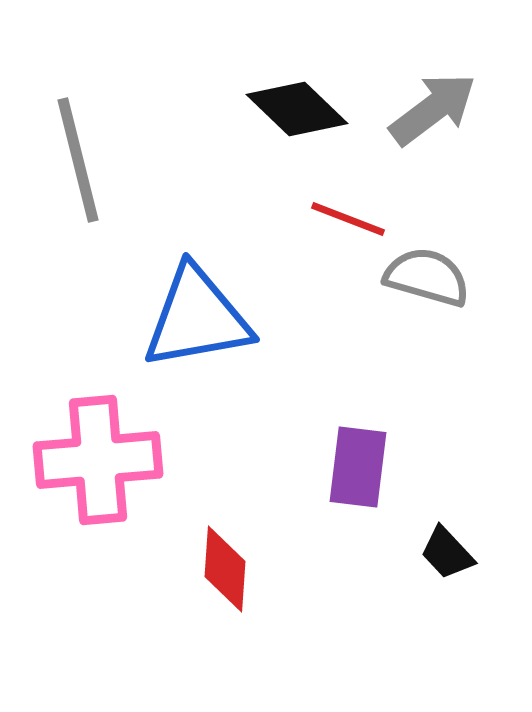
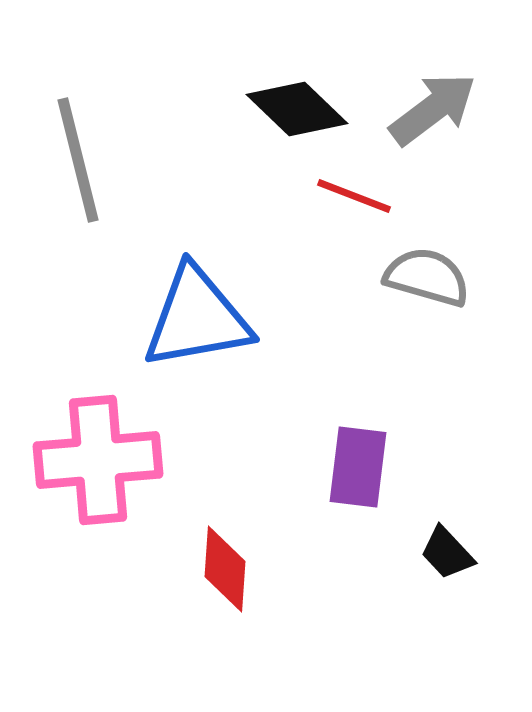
red line: moved 6 px right, 23 px up
